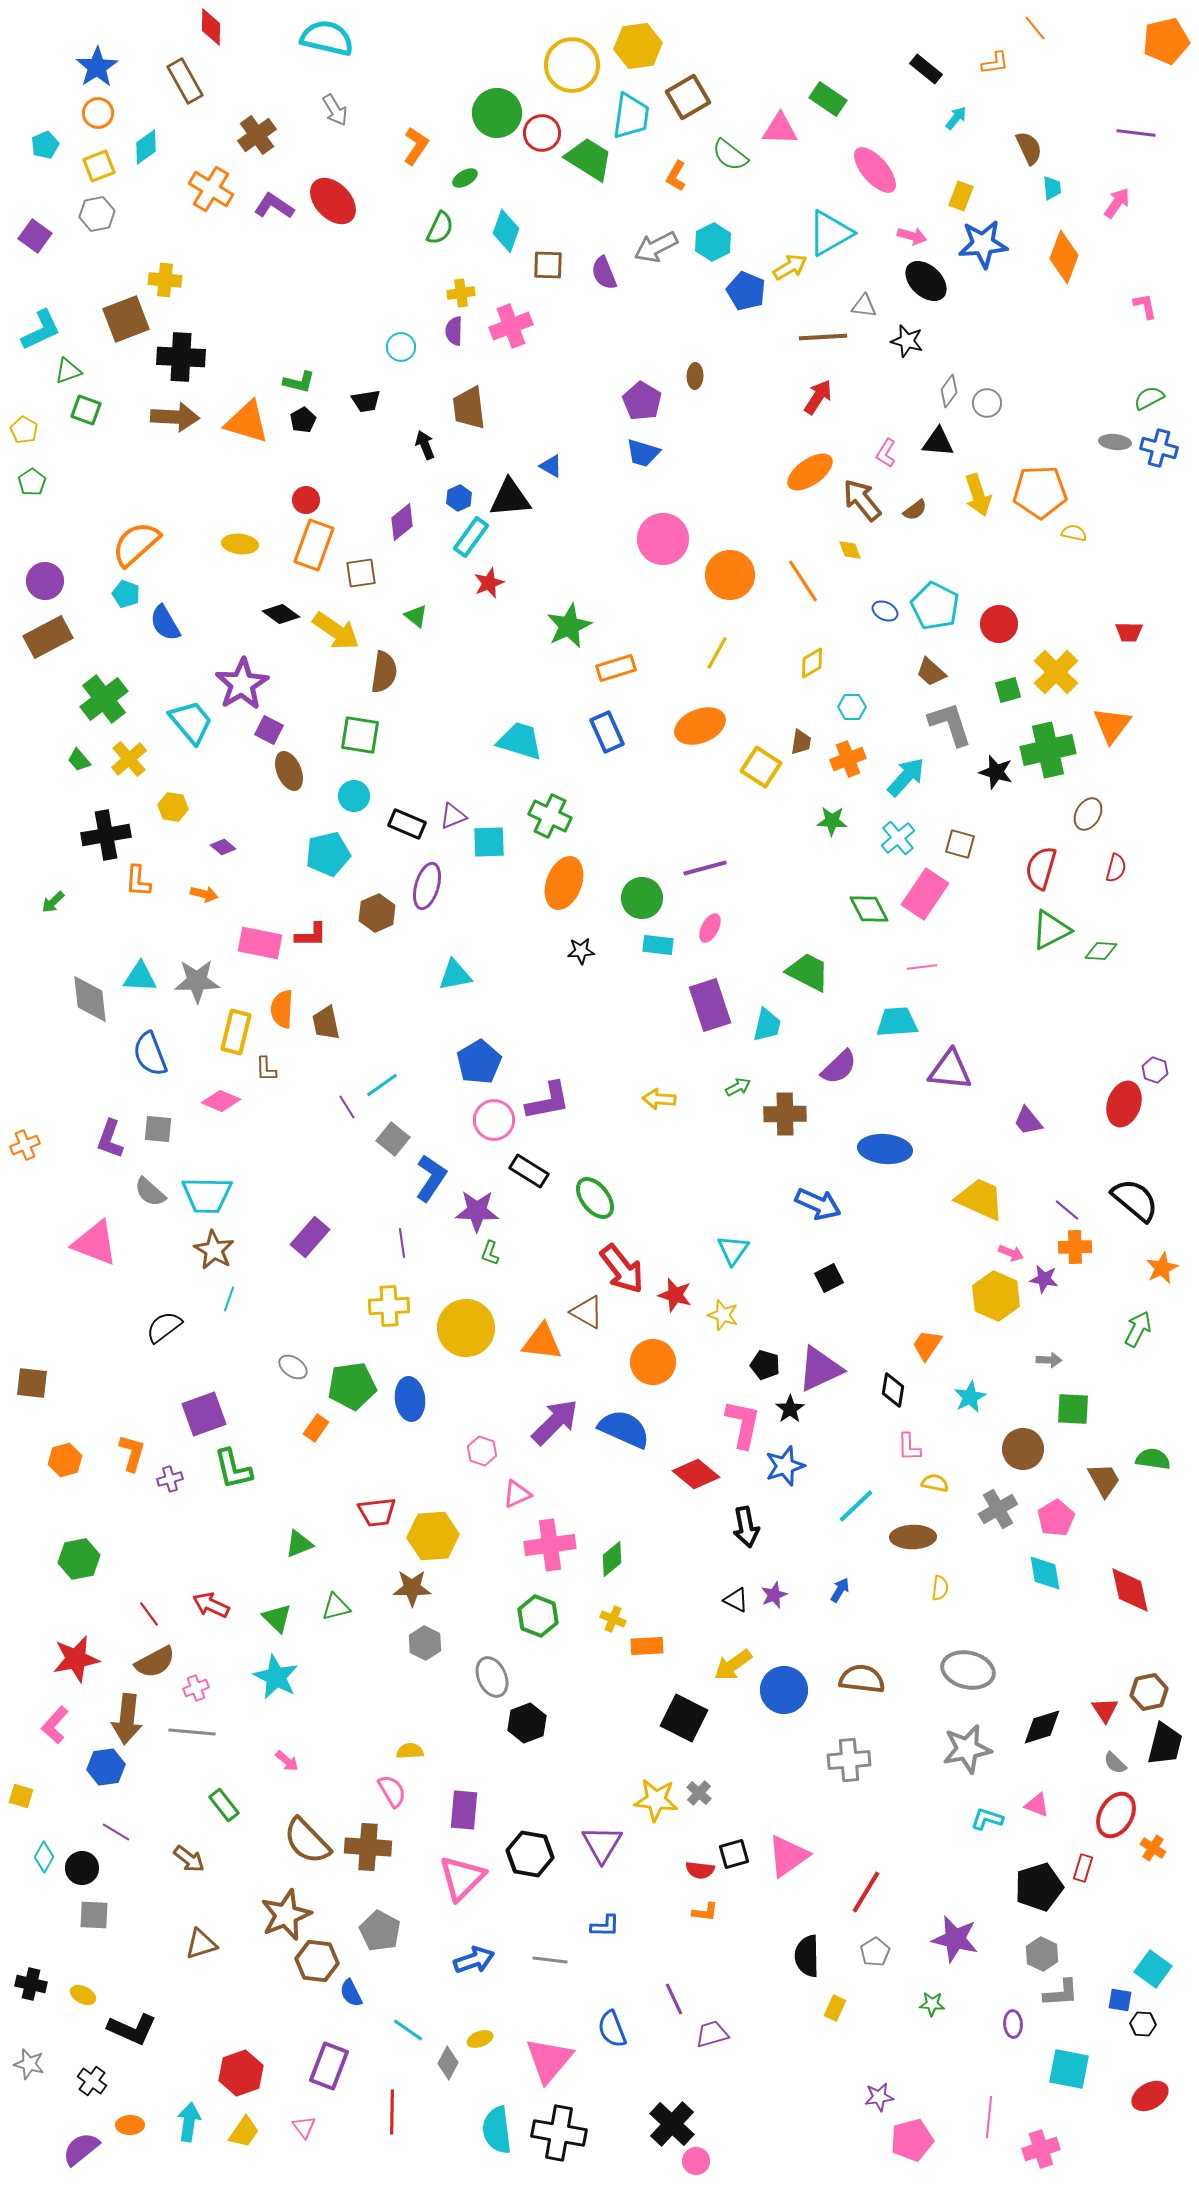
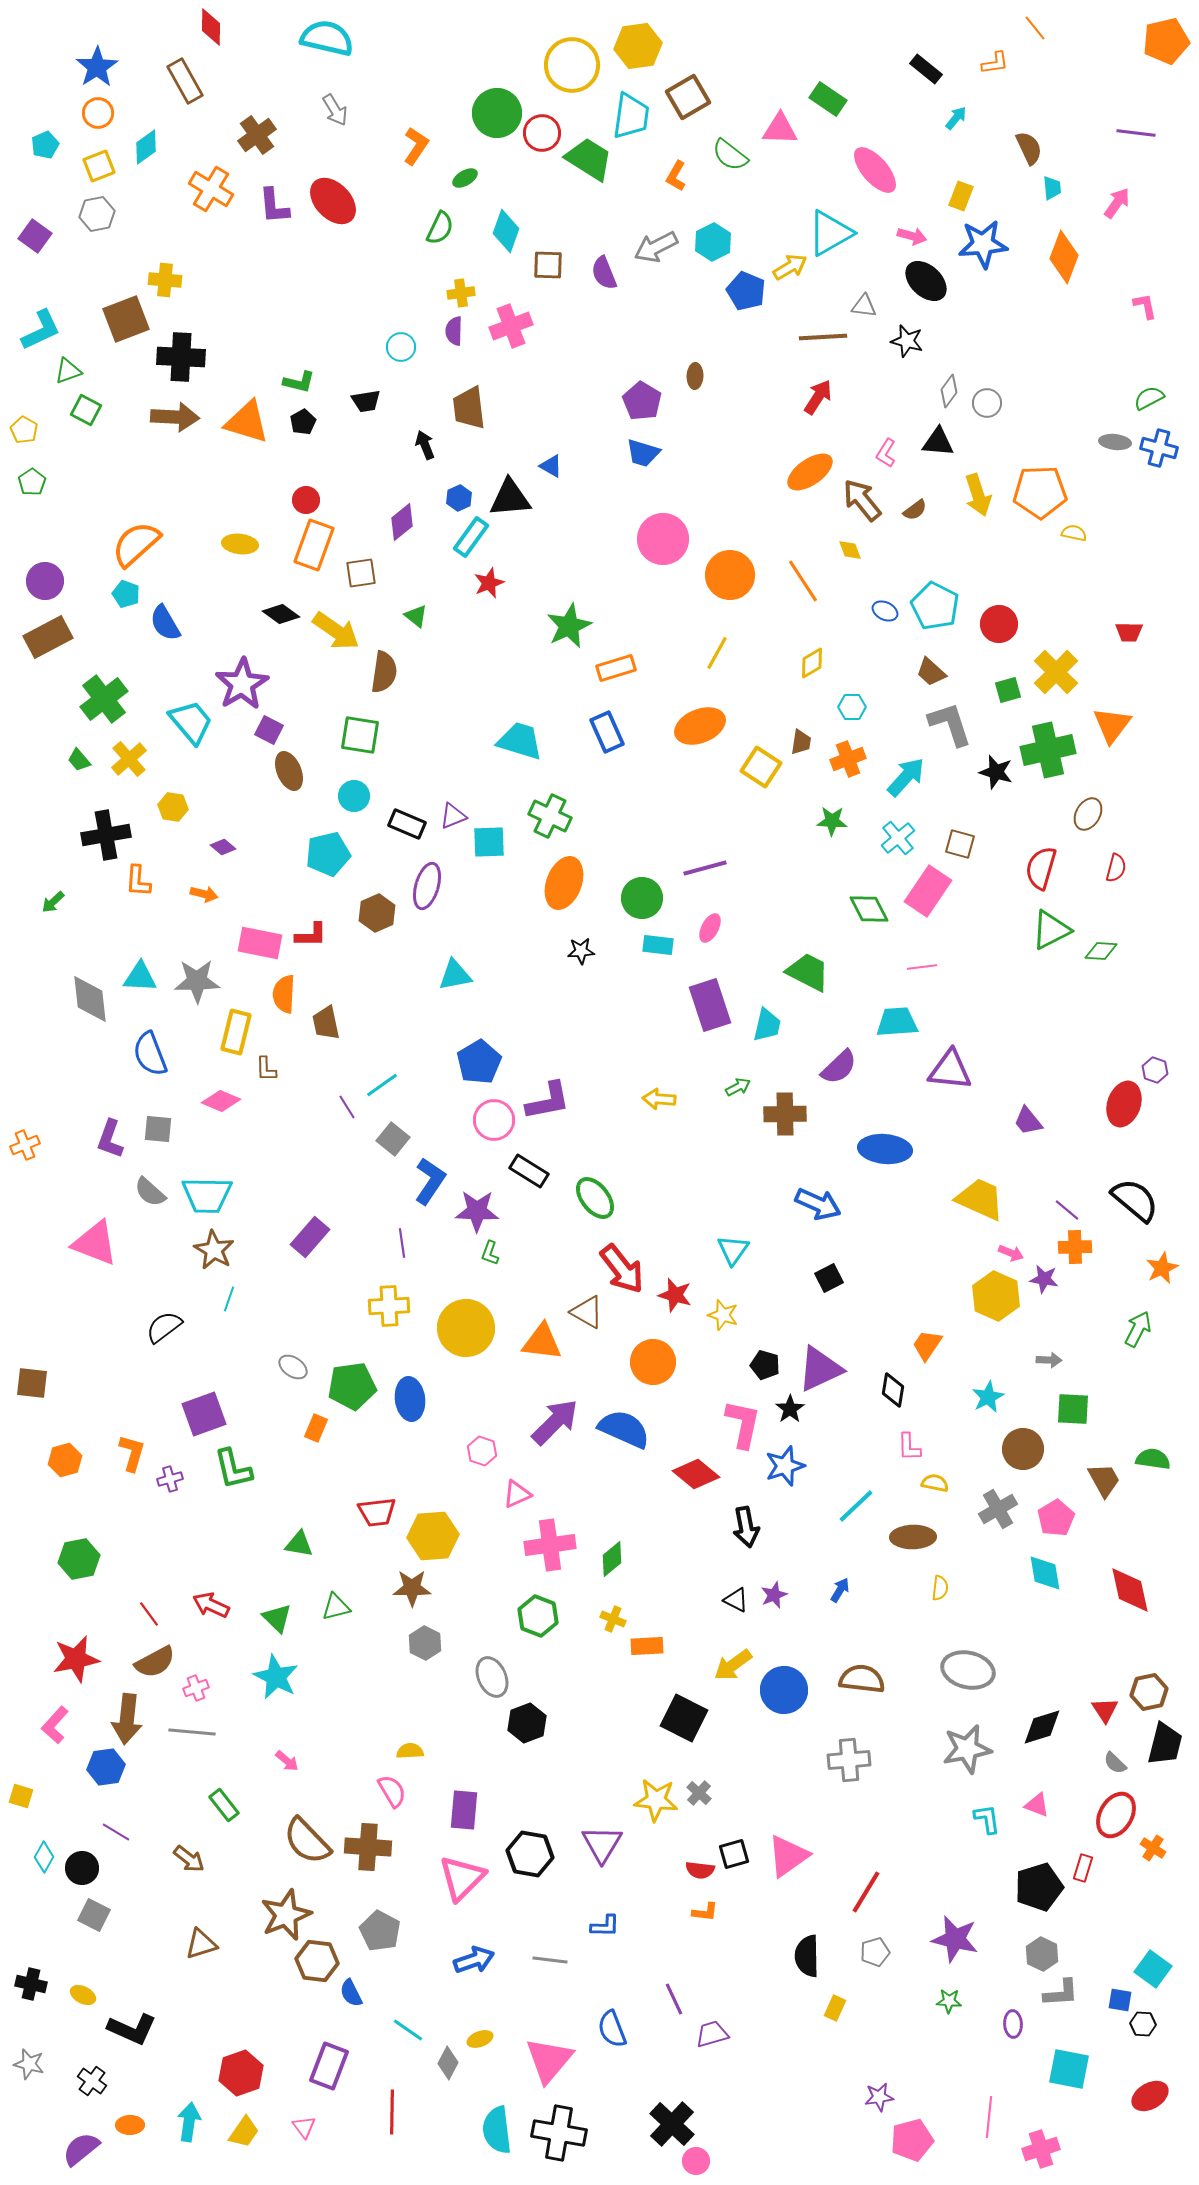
purple L-shape at (274, 206): rotated 129 degrees counterclockwise
green square at (86, 410): rotated 8 degrees clockwise
black pentagon at (303, 420): moved 2 px down
pink rectangle at (925, 894): moved 3 px right, 3 px up
orange semicircle at (282, 1009): moved 2 px right, 15 px up
blue L-shape at (431, 1178): moved 1 px left, 3 px down
cyan star at (970, 1397): moved 18 px right
orange rectangle at (316, 1428): rotated 12 degrees counterclockwise
green triangle at (299, 1544): rotated 32 degrees clockwise
cyan L-shape at (987, 1819): rotated 64 degrees clockwise
gray square at (94, 1915): rotated 24 degrees clockwise
gray pentagon at (875, 1952): rotated 16 degrees clockwise
green star at (932, 2004): moved 17 px right, 3 px up
